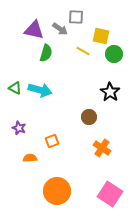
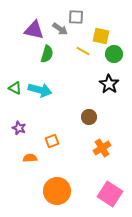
green semicircle: moved 1 px right, 1 px down
black star: moved 1 px left, 8 px up
orange cross: rotated 24 degrees clockwise
